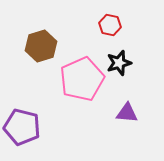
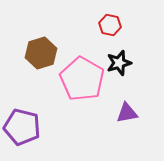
brown hexagon: moved 7 px down
pink pentagon: rotated 18 degrees counterclockwise
purple triangle: rotated 15 degrees counterclockwise
